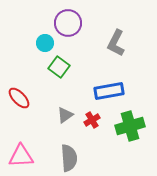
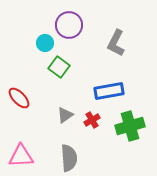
purple circle: moved 1 px right, 2 px down
